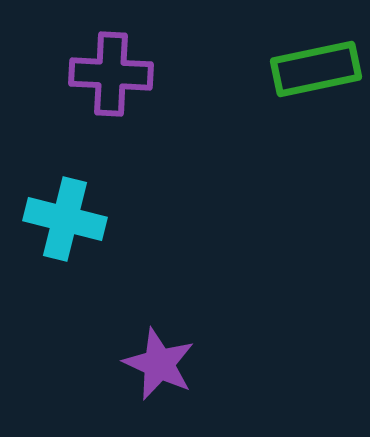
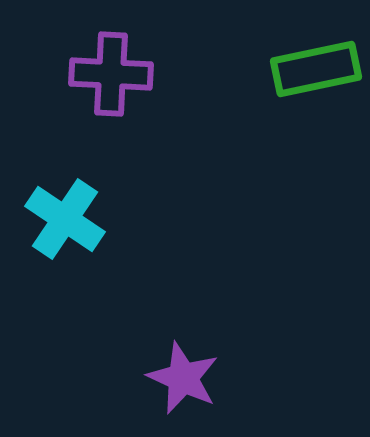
cyan cross: rotated 20 degrees clockwise
purple star: moved 24 px right, 14 px down
